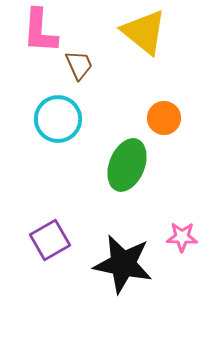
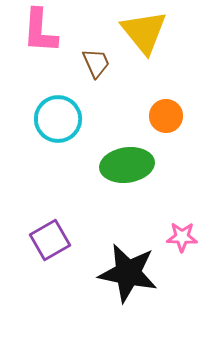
yellow triangle: rotated 12 degrees clockwise
brown trapezoid: moved 17 px right, 2 px up
orange circle: moved 2 px right, 2 px up
green ellipse: rotated 60 degrees clockwise
black star: moved 5 px right, 9 px down
